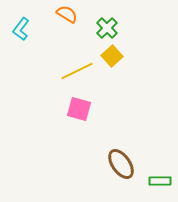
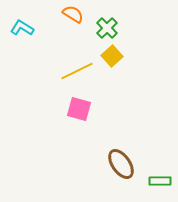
orange semicircle: moved 6 px right
cyan L-shape: moved 1 px right, 1 px up; rotated 85 degrees clockwise
